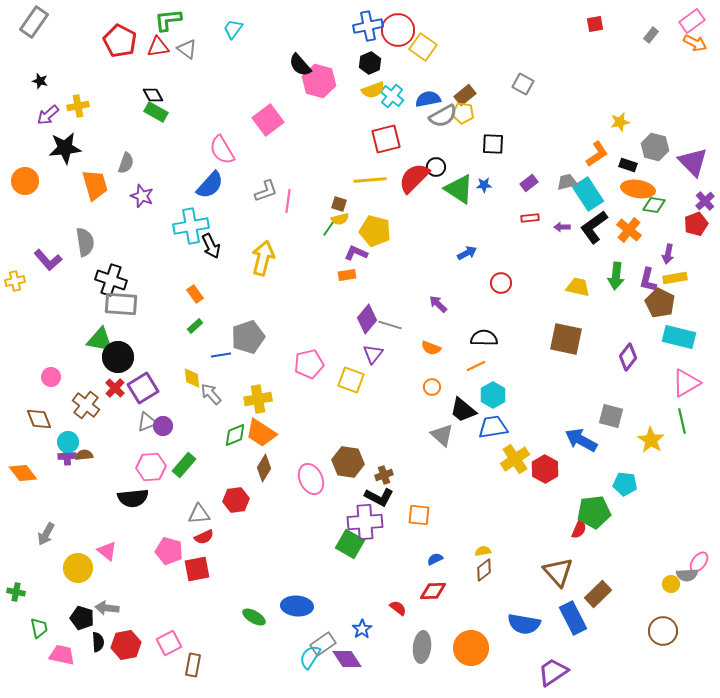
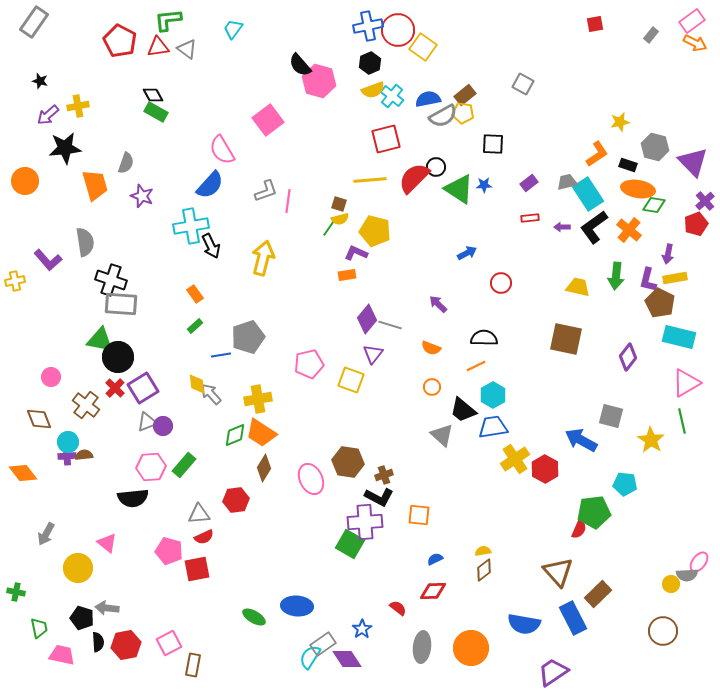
yellow diamond at (192, 378): moved 5 px right, 6 px down
pink triangle at (107, 551): moved 8 px up
